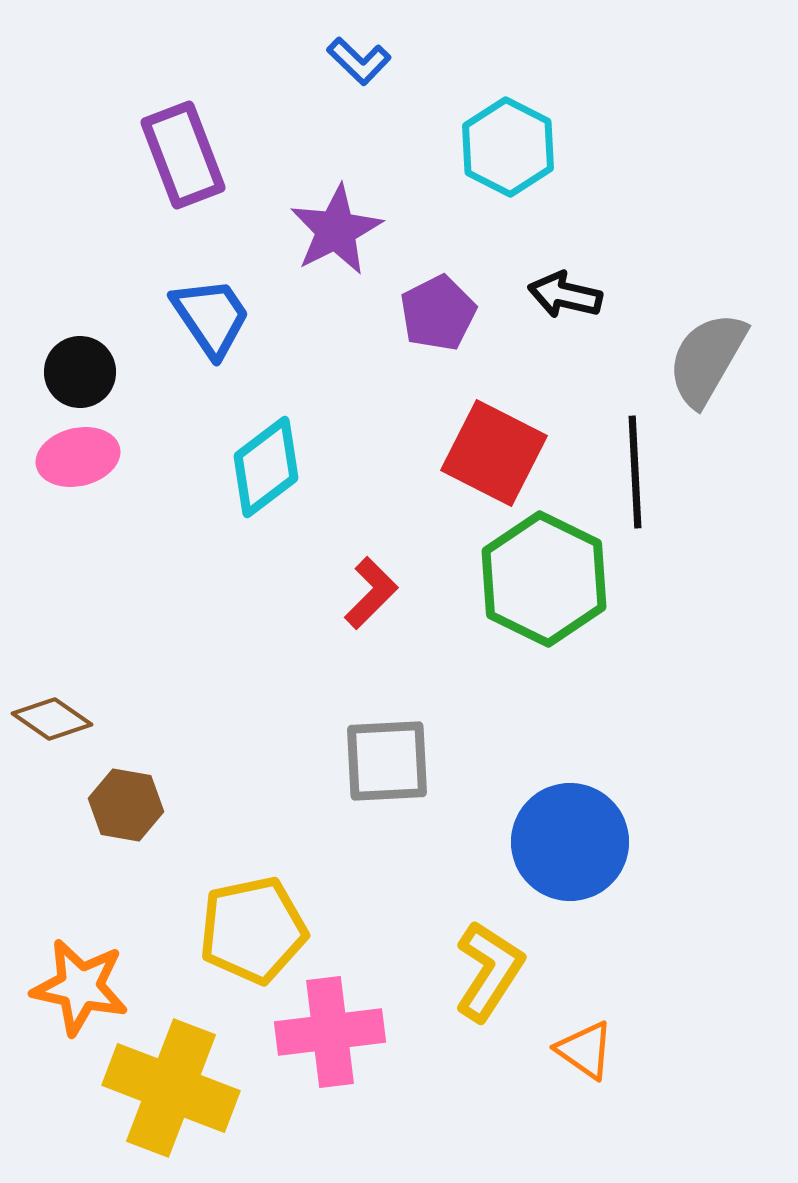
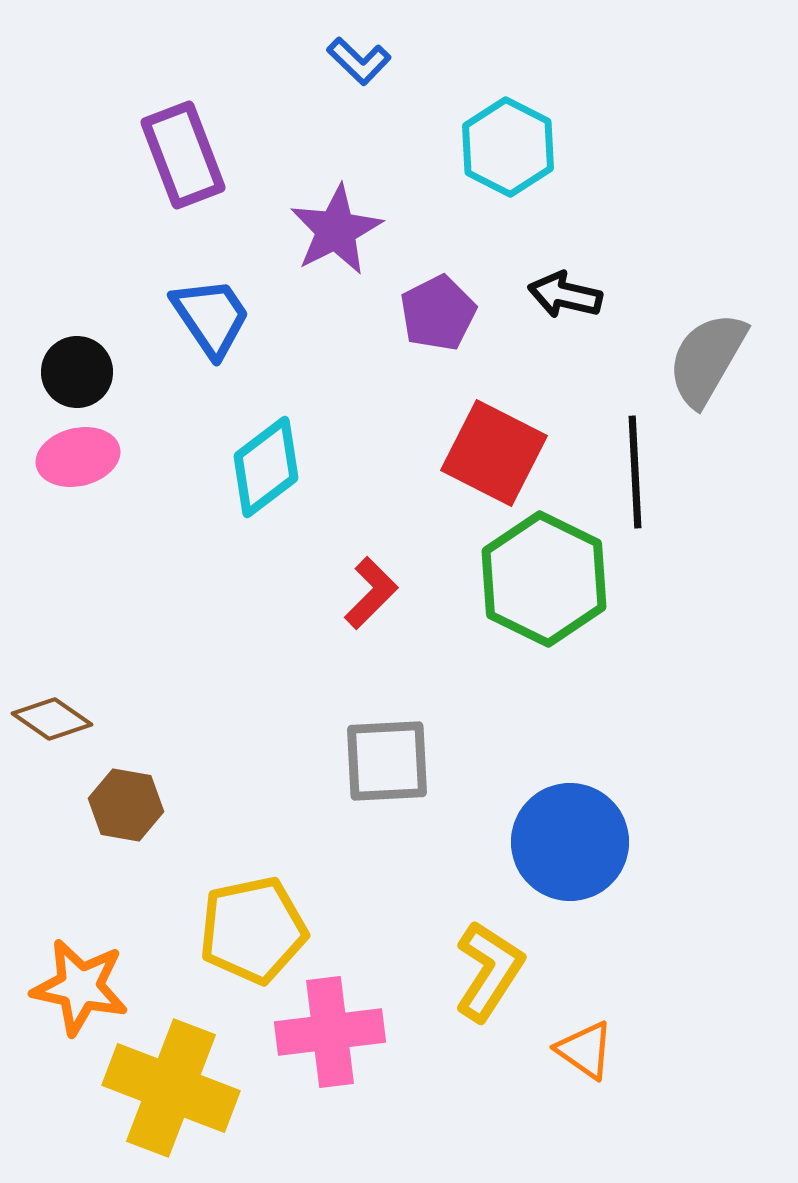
black circle: moved 3 px left
